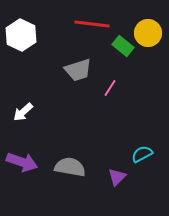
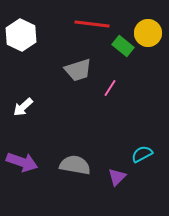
white arrow: moved 5 px up
gray semicircle: moved 5 px right, 2 px up
